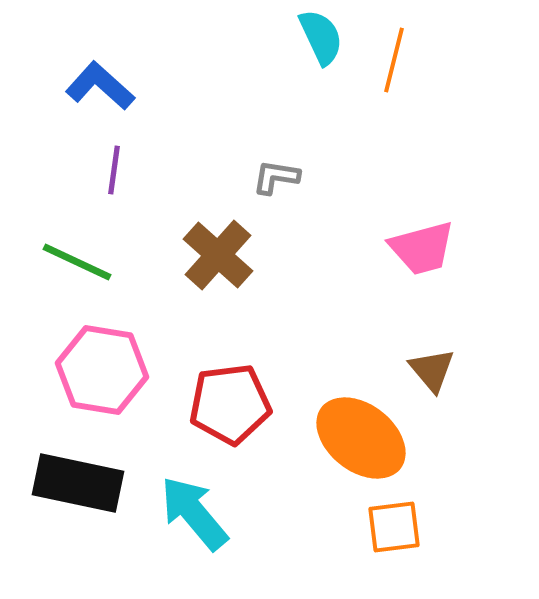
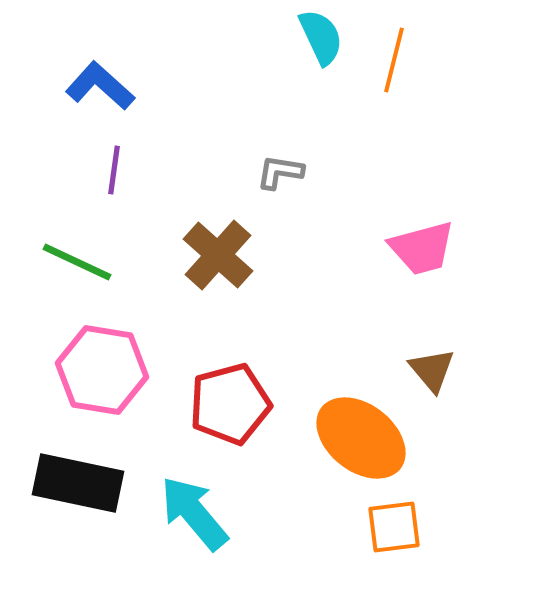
gray L-shape: moved 4 px right, 5 px up
red pentagon: rotated 8 degrees counterclockwise
